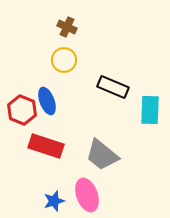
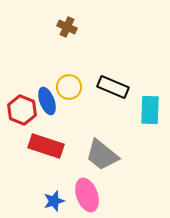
yellow circle: moved 5 px right, 27 px down
